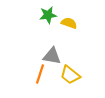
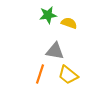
gray triangle: moved 3 px right, 5 px up
yellow trapezoid: moved 2 px left
